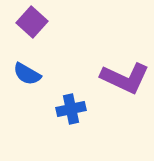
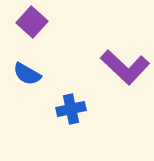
purple L-shape: moved 11 px up; rotated 18 degrees clockwise
